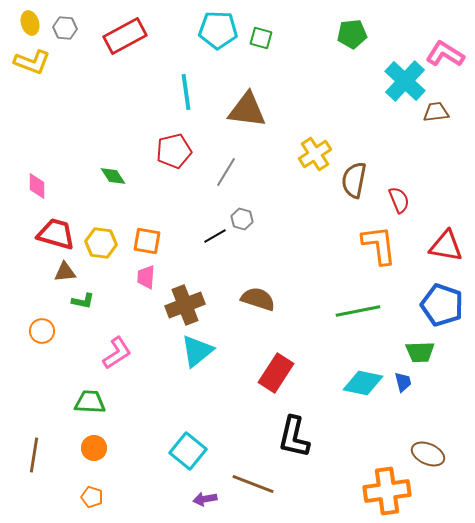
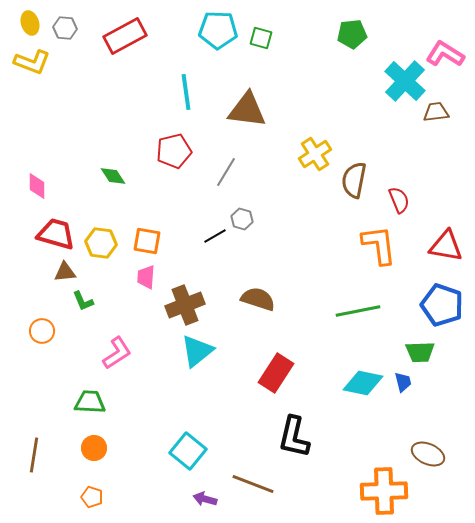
green L-shape at (83, 301): rotated 55 degrees clockwise
orange cross at (387, 491): moved 3 px left; rotated 6 degrees clockwise
purple arrow at (205, 499): rotated 25 degrees clockwise
